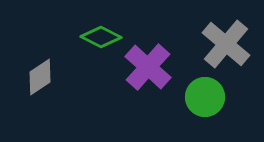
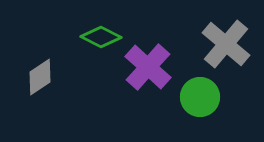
green circle: moved 5 px left
